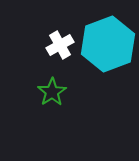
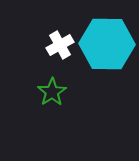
cyan hexagon: moved 1 px left; rotated 22 degrees clockwise
